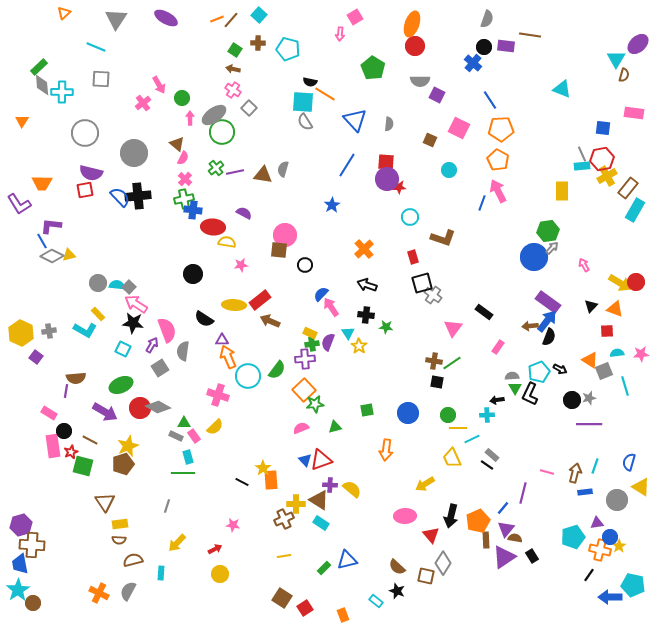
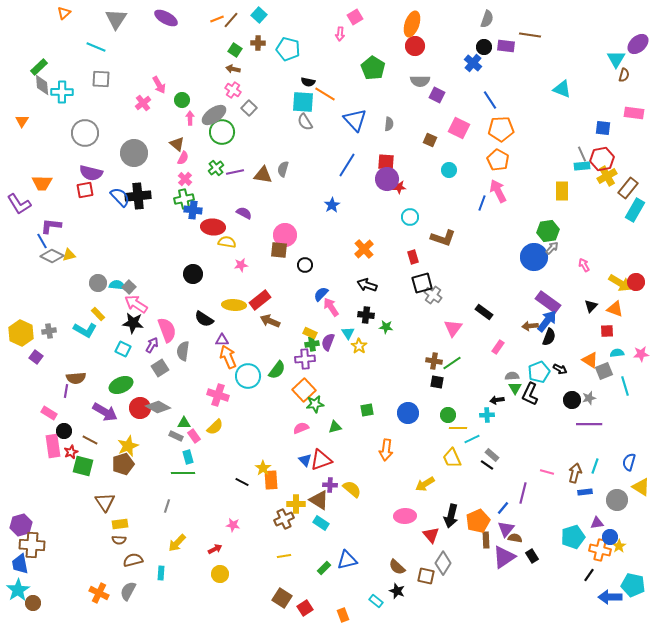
black semicircle at (310, 82): moved 2 px left
green circle at (182, 98): moved 2 px down
